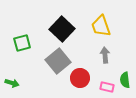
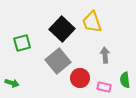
yellow trapezoid: moved 9 px left, 4 px up
pink rectangle: moved 3 px left
